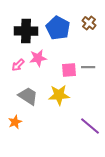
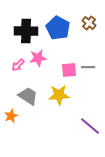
orange star: moved 4 px left, 6 px up
